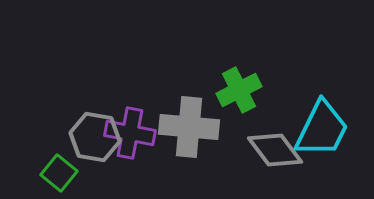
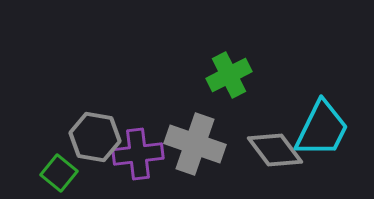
green cross: moved 10 px left, 15 px up
gray cross: moved 6 px right, 17 px down; rotated 14 degrees clockwise
purple cross: moved 8 px right, 21 px down; rotated 18 degrees counterclockwise
